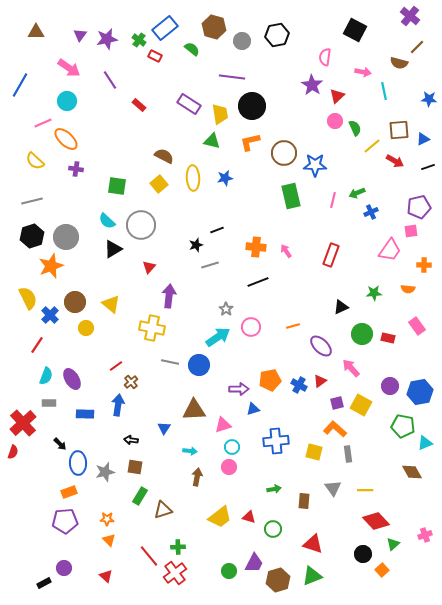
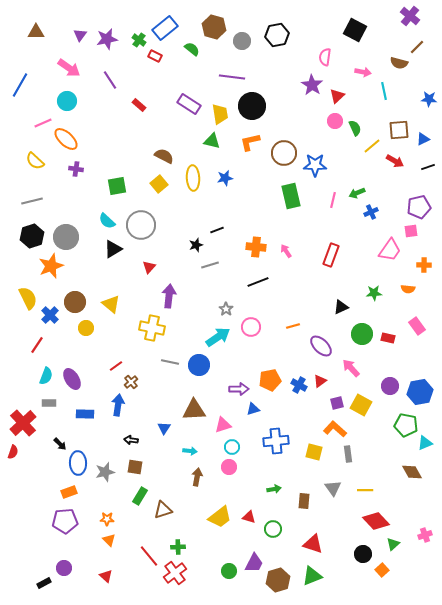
green square at (117, 186): rotated 18 degrees counterclockwise
green pentagon at (403, 426): moved 3 px right, 1 px up
